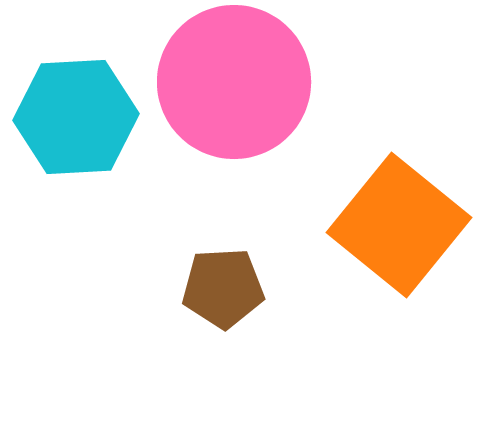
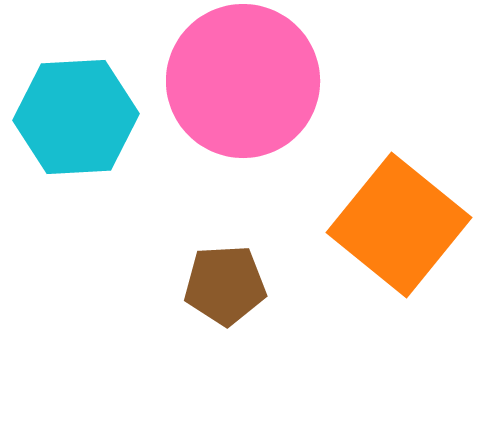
pink circle: moved 9 px right, 1 px up
brown pentagon: moved 2 px right, 3 px up
